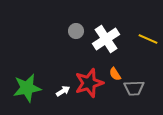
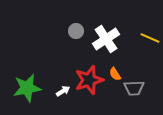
yellow line: moved 2 px right, 1 px up
red star: moved 3 px up
